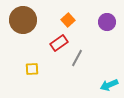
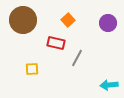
purple circle: moved 1 px right, 1 px down
red rectangle: moved 3 px left; rotated 48 degrees clockwise
cyan arrow: rotated 18 degrees clockwise
